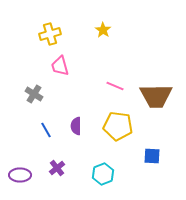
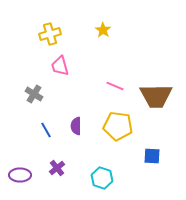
cyan hexagon: moved 1 px left, 4 px down; rotated 20 degrees counterclockwise
